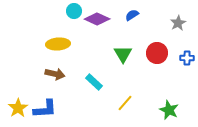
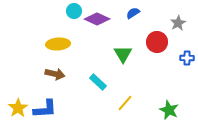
blue semicircle: moved 1 px right, 2 px up
red circle: moved 11 px up
cyan rectangle: moved 4 px right
